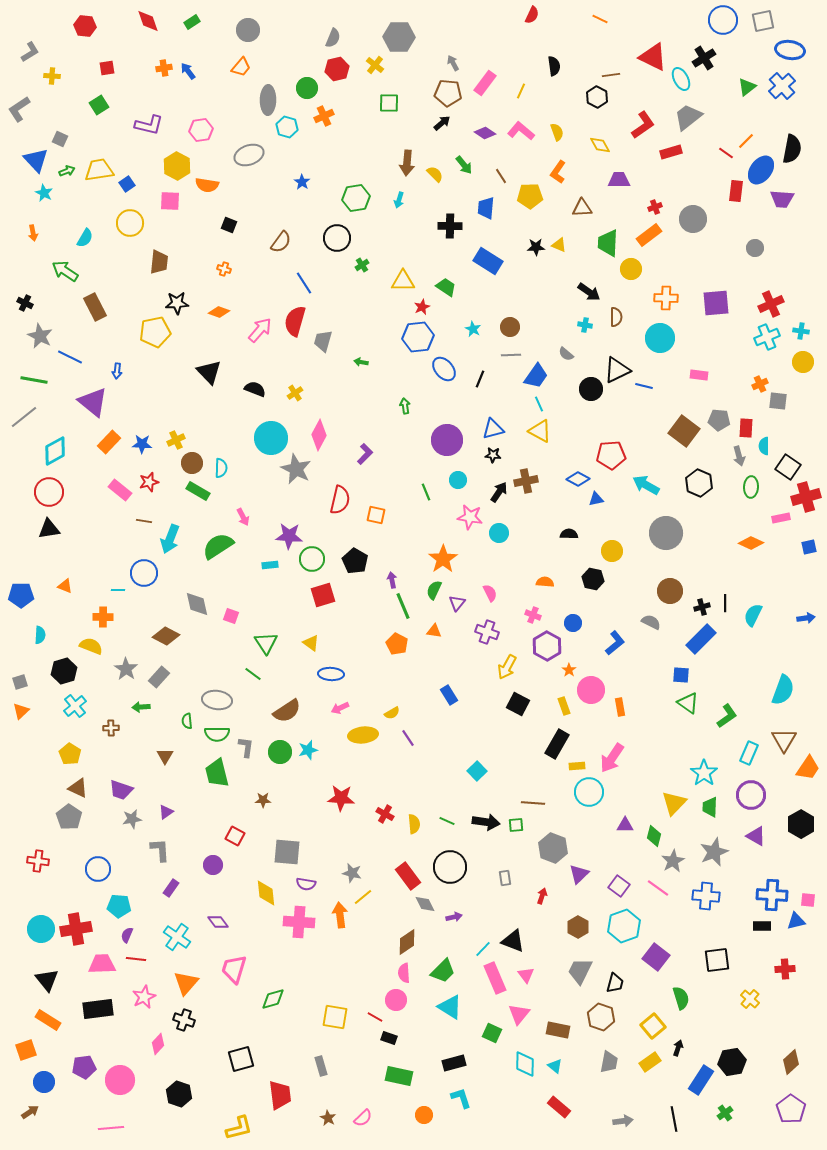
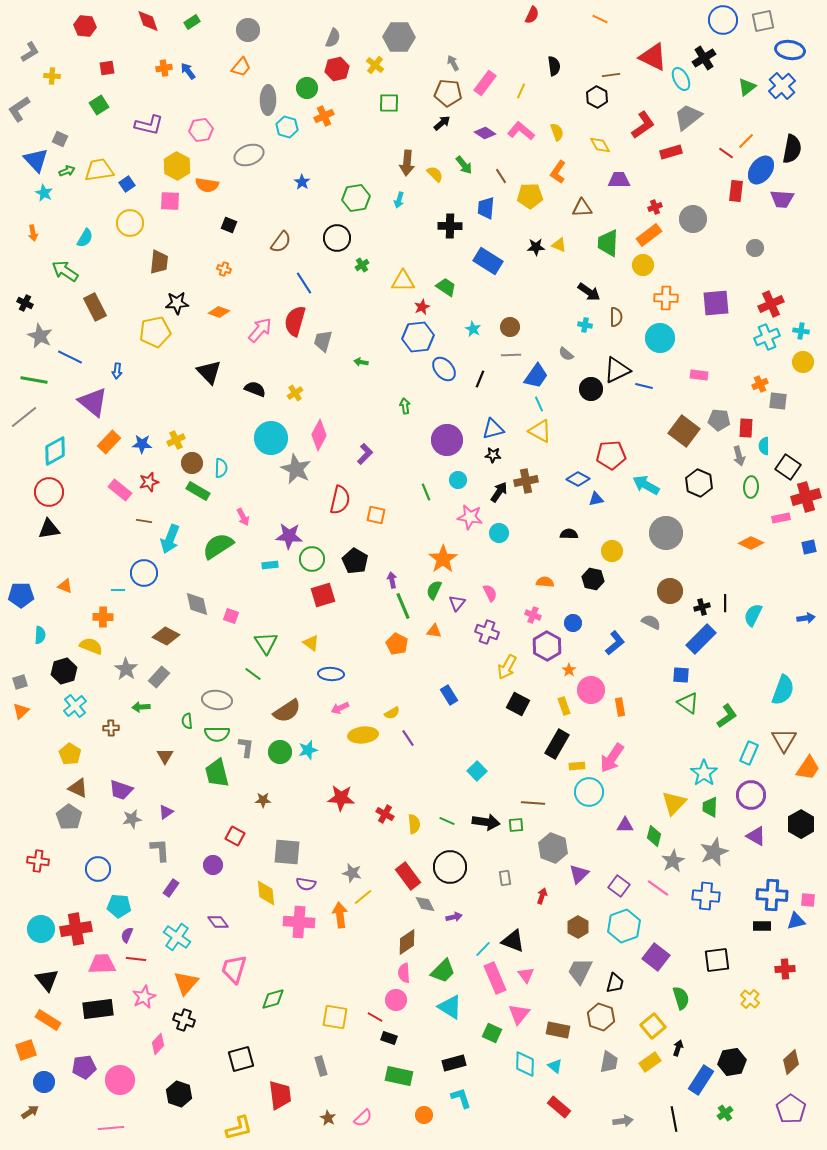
yellow circle at (631, 269): moved 12 px right, 4 px up
